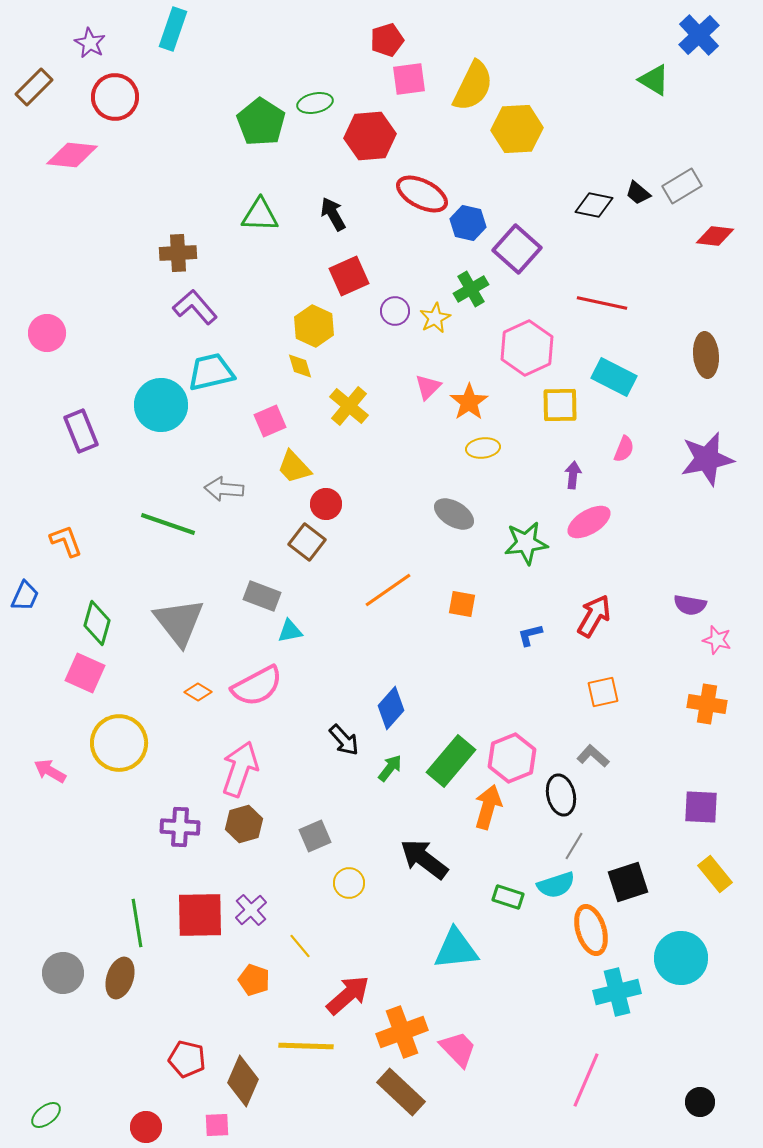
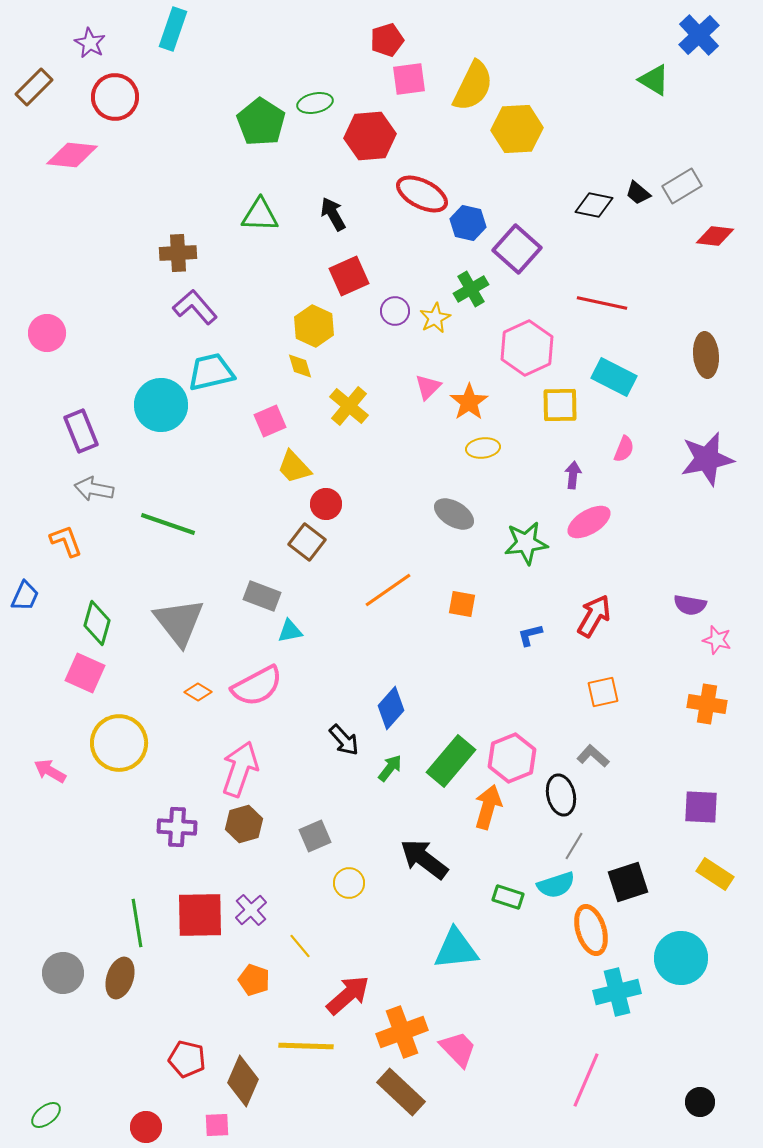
gray arrow at (224, 489): moved 130 px left; rotated 6 degrees clockwise
purple cross at (180, 827): moved 3 px left
yellow rectangle at (715, 874): rotated 18 degrees counterclockwise
